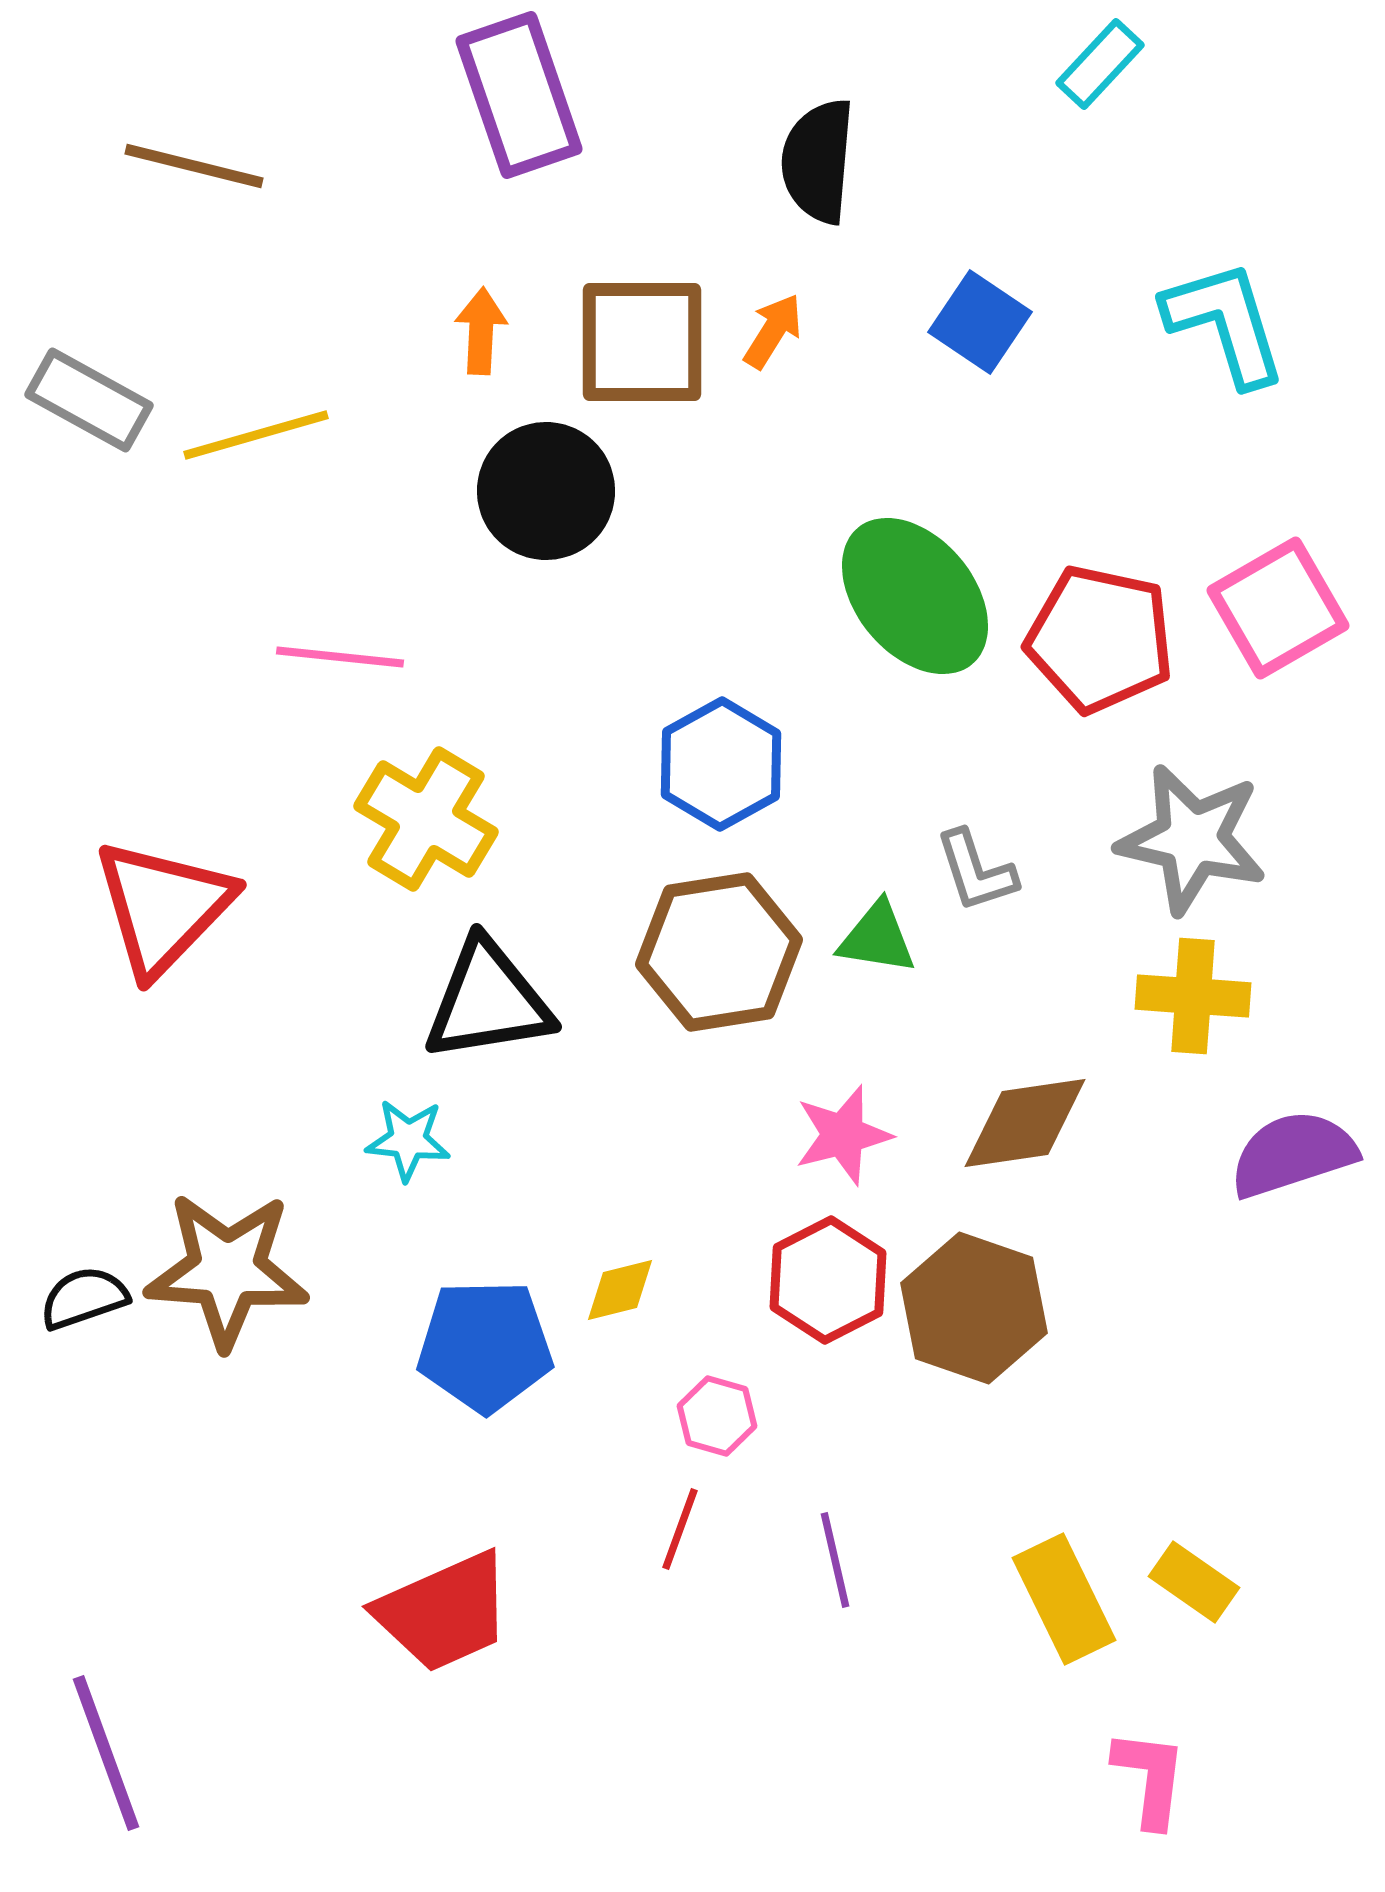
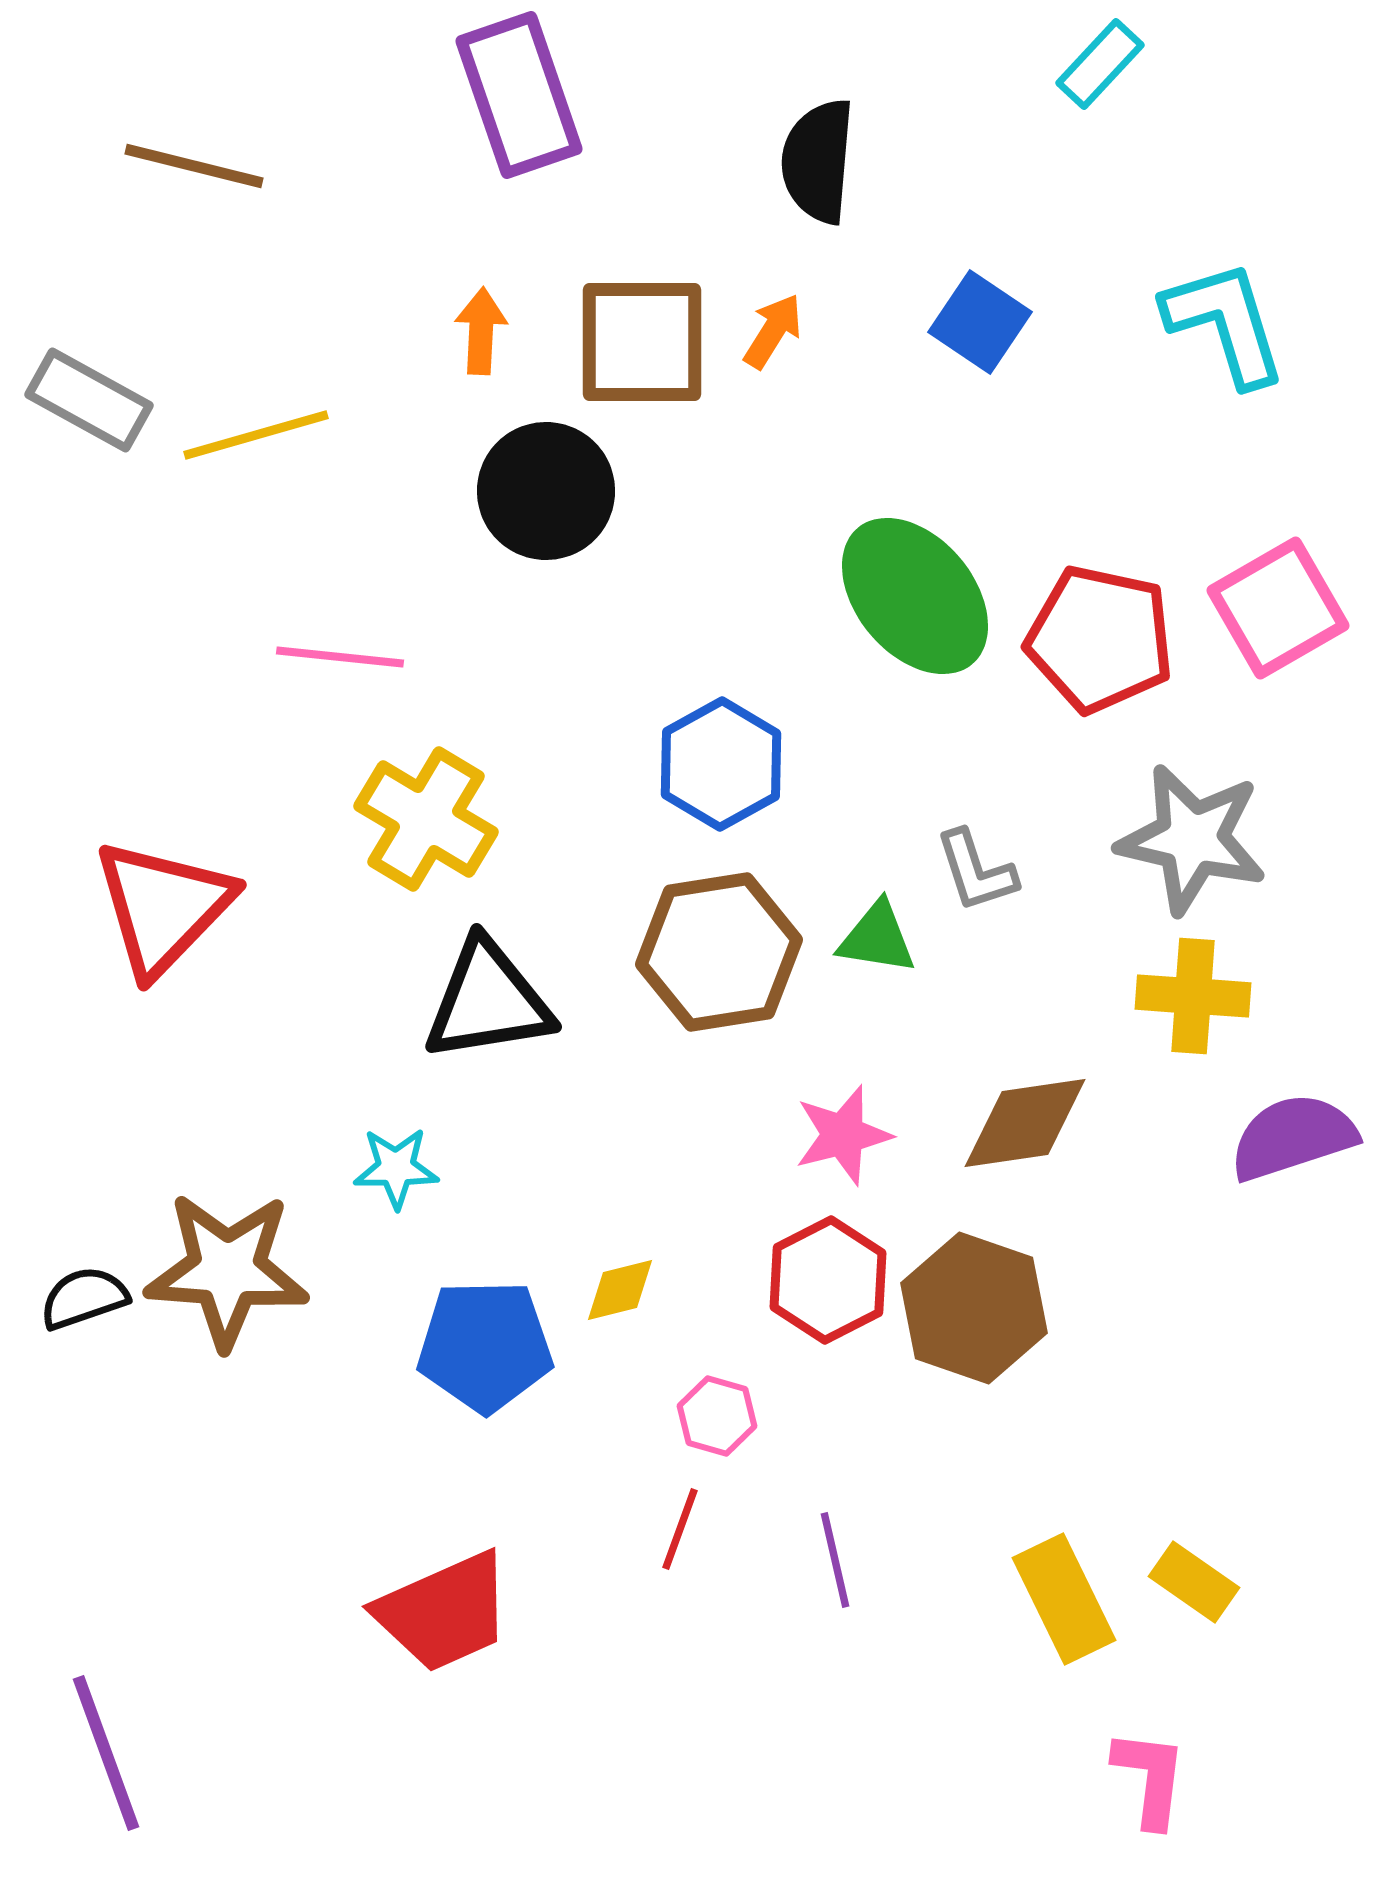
cyan star at (408, 1140): moved 12 px left, 28 px down; rotated 6 degrees counterclockwise
purple semicircle at (1293, 1154): moved 17 px up
